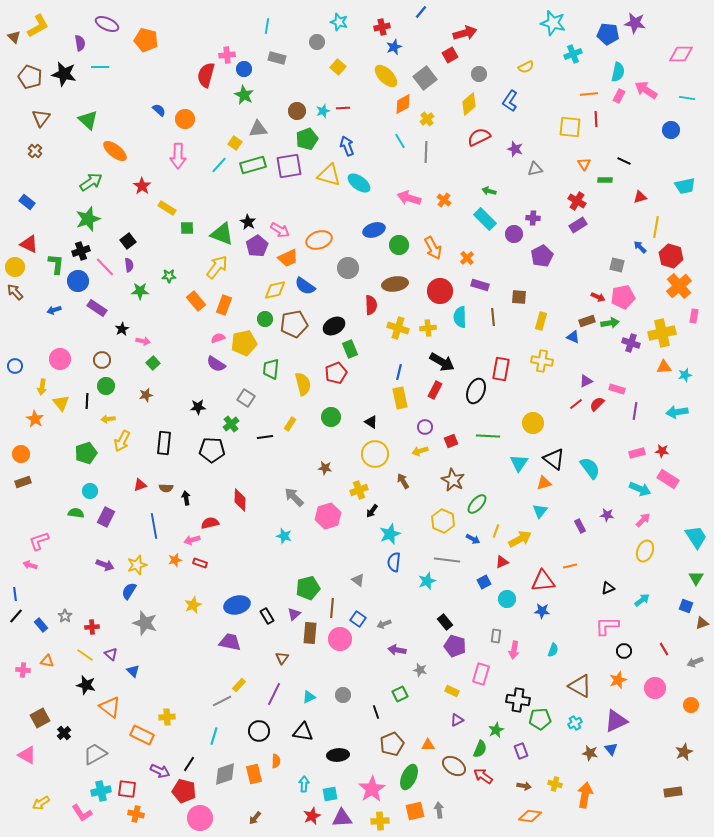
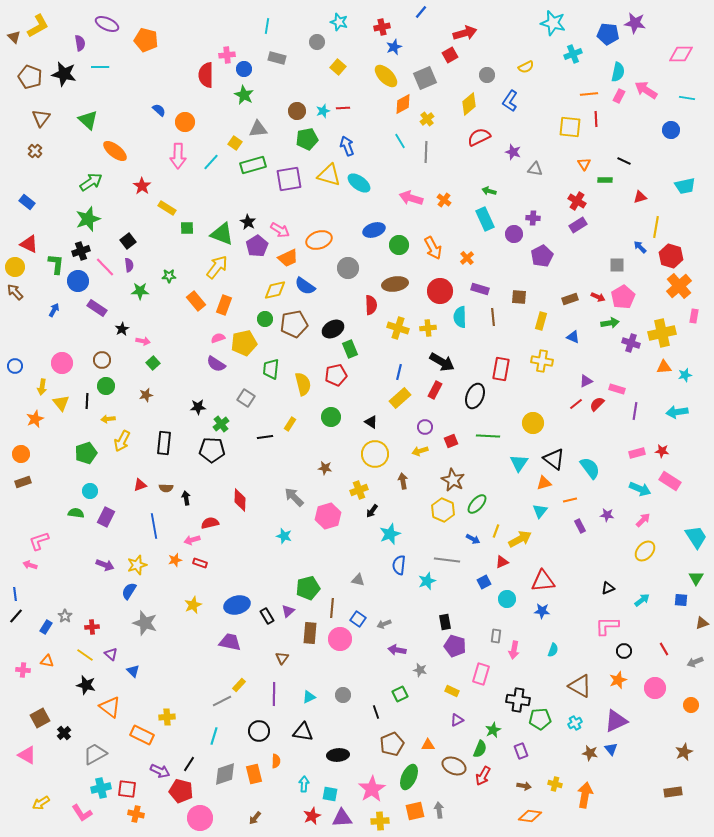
gray circle at (479, 74): moved 8 px right, 1 px down
red semicircle at (206, 75): rotated 15 degrees counterclockwise
gray square at (425, 78): rotated 15 degrees clockwise
orange circle at (185, 119): moved 3 px down
green pentagon at (307, 139): rotated 10 degrees clockwise
purple star at (515, 149): moved 2 px left, 3 px down
cyan line at (219, 165): moved 8 px left, 3 px up
purple square at (289, 166): moved 13 px down
gray triangle at (535, 169): rotated 21 degrees clockwise
pink arrow at (409, 198): moved 2 px right
cyan rectangle at (485, 219): rotated 20 degrees clockwise
gray square at (617, 265): rotated 14 degrees counterclockwise
purple rectangle at (480, 285): moved 4 px down
pink pentagon at (623, 297): rotated 20 degrees counterclockwise
blue arrow at (54, 310): rotated 136 degrees clockwise
brown rectangle at (587, 321): moved 17 px left, 22 px up
black ellipse at (334, 326): moved 1 px left, 3 px down
pink circle at (60, 359): moved 2 px right, 4 px down
red pentagon at (336, 373): moved 2 px down; rotated 10 degrees clockwise
black ellipse at (476, 391): moved 1 px left, 5 px down
yellow rectangle at (400, 398): rotated 60 degrees clockwise
orange star at (35, 419): rotated 18 degrees clockwise
green cross at (231, 424): moved 10 px left
pink rectangle at (668, 479): moved 2 px right, 2 px down
brown arrow at (403, 481): rotated 21 degrees clockwise
yellow hexagon at (443, 521): moved 11 px up
yellow ellipse at (645, 551): rotated 20 degrees clockwise
blue semicircle at (394, 562): moved 5 px right, 3 px down
orange line at (570, 566): moved 66 px up
gray triangle at (358, 580): rotated 24 degrees counterclockwise
blue square at (686, 606): moved 5 px left, 6 px up; rotated 16 degrees counterclockwise
purple triangle at (294, 614): moved 6 px left, 3 px up
black rectangle at (445, 622): rotated 28 degrees clockwise
blue rectangle at (41, 625): moved 5 px right, 2 px down; rotated 72 degrees clockwise
purple line at (274, 694): rotated 25 degrees counterclockwise
green star at (496, 730): moved 3 px left
brown ellipse at (454, 766): rotated 10 degrees counterclockwise
red arrow at (483, 776): rotated 96 degrees counterclockwise
cyan cross at (101, 791): moved 3 px up
red pentagon at (184, 791): moved 3 px left
cyan square at (330, 794): rotated 21 degrees clockwise
